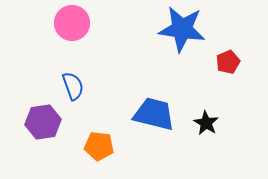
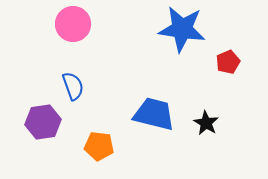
pink circle: moved 1 px right, 1 px down
